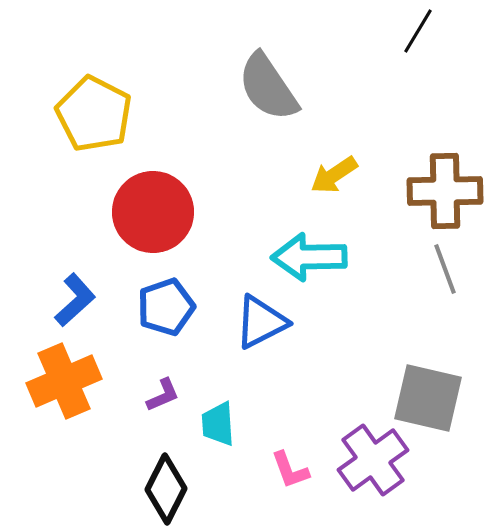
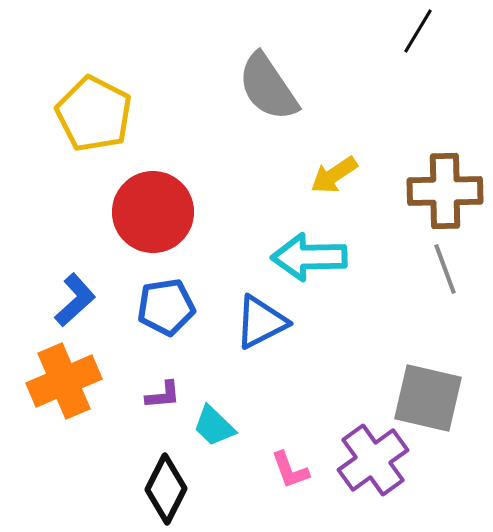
blue pentagon: rotated 10 degrees clockwise
purple L-shape: rotated 18 degrees clockwise
cyan trapezoid: moved 4 px left, 2 px down; rotated 42 degrees counterclockwise
